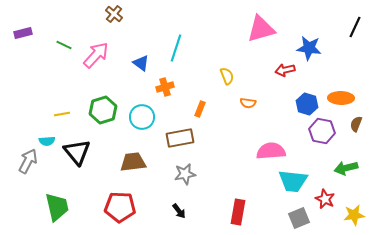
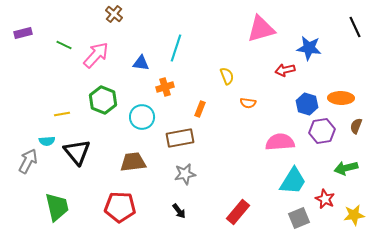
black line: rotated 50 degrees counterclockwise
blue triangle: rotated 30 degrees counterclockwise
green hexagon: moved 10 px up; rotated 20 degrees counterclockwise
brown semicircle: moved 2 px down
purple hexagon: rotated 20 degrees counterclockwise
pink semicircle: moved 9 px right, 9 px up
cyan trapezoid: rotated 64 degrees counterclockwise
red rectangle: rotated 30 degrees clockwise
